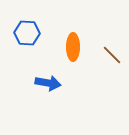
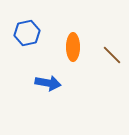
blue hexagon: rotated 15 degrees counterclockwise
